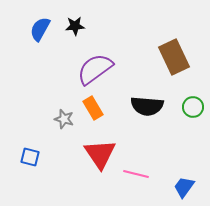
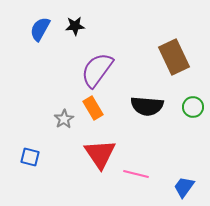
purple semicircle: moved 2 px right, 1 px down; rotated 18 degrees counterclockwise
gray star: rotated 24 degrees clockwise
